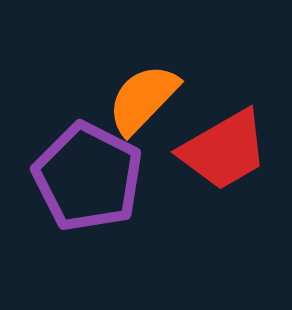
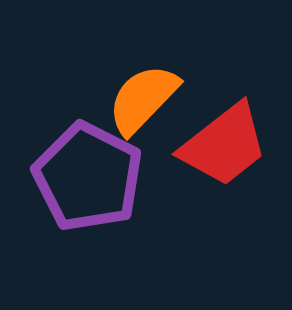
red trapezoid: moved 5 px up; rotated 8 degrees counterclockwise
